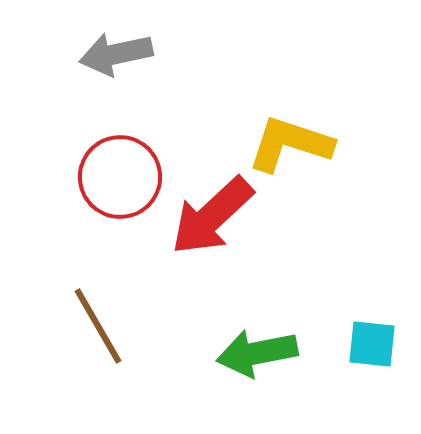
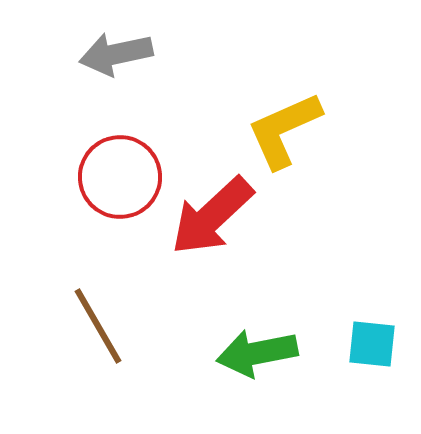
yellow L-shape: moved 6 px left, 14 px up; rotated 42 degrees counterclockwise
